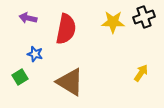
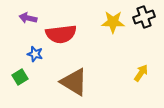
red semicircle: moved 5 px left, 5 px down; rotated 72 degrees clockwise
brown triangle: moved 4 px right
